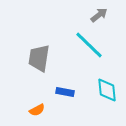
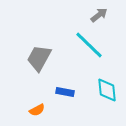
gray trapezoid: rotated 20 degrees clockwise
